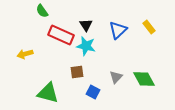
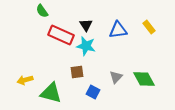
blue triangle: rotated 36 degrees clockwise
yellow arrow: moved 26 px down
green triangle: moved 3 px right
